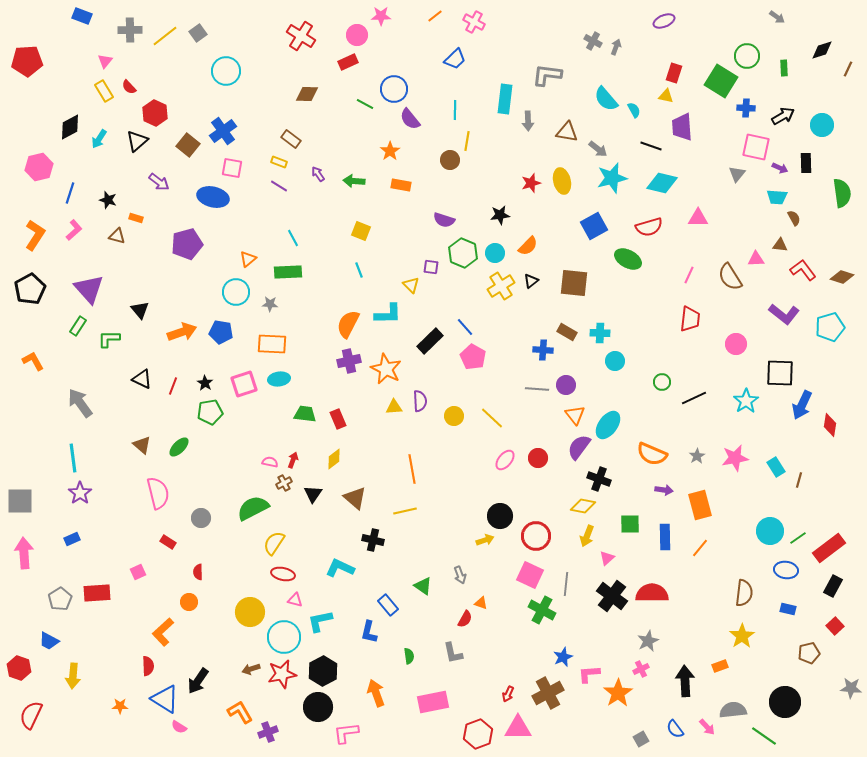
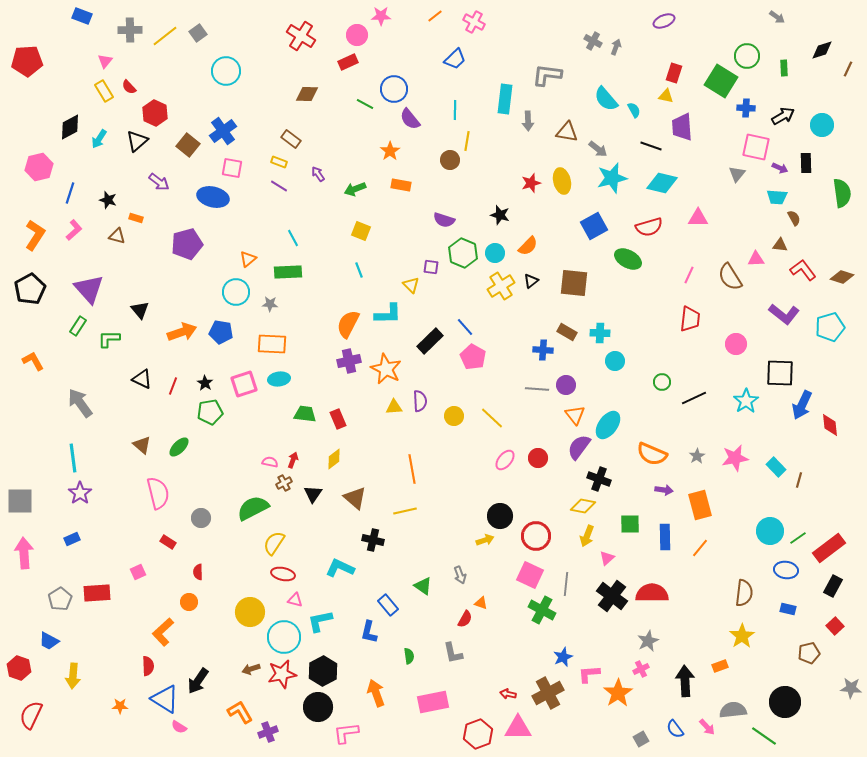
green arrow at (354, 181): moved 1 px right, 8 px down; rotated 25 degrees counterclockwise
black star at (500, 215): rotated 24 degrees clockwise
red diamond at (830, 425): rotated 15 degrees counterclockwise
cyan rectangle at (776, 467): rotated 12 degrees counterclockwise
red arrow at (508, 694): rotated 77 degrees clockwise
